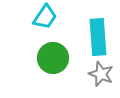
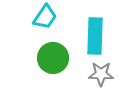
cyan rectangle: moved 3 px left, 1 px up; rotated 6 degrees clockwise
gray star: rotated 20 degrees counterclockwise
